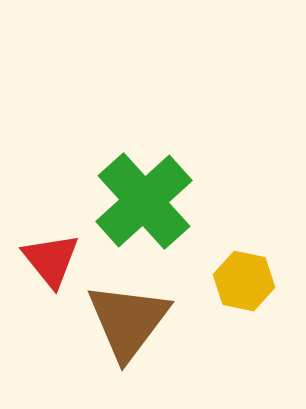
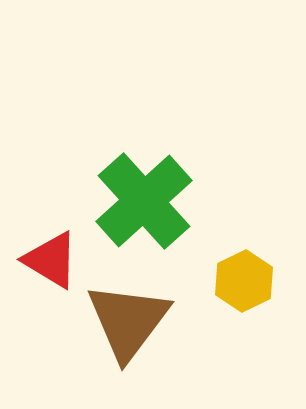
red triangle: rotated 20 degrees counterclockwise
yellow hexagon: rotated 22 degrees clockwise
